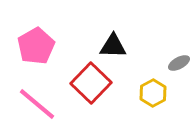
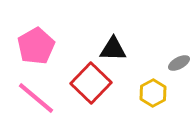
black triangle: moved 3 px down
pink line: moved 1 px left, 6 px up
